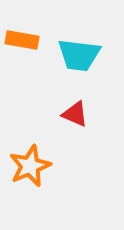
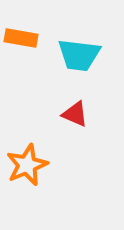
orange rectangle: moved 1 px left, 2 px up
orange star: moved 3 px left, 1 px up
